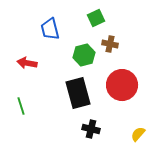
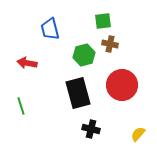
green square: moved 7 px right, 3 px down; rotated 18 degrees clockwise
